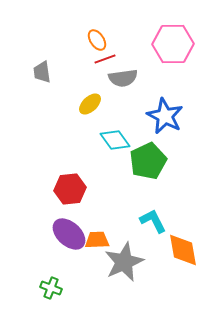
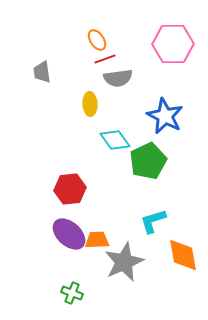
gray semicircle: moved 5 px left
yellow ellipse: rotated 50 degrees counterclockwise
cyan L-shape: rotated 80 degrees counterclockwise
orange diamond: moved 5 px down
green cross: moved 21 px right, 5 px down
